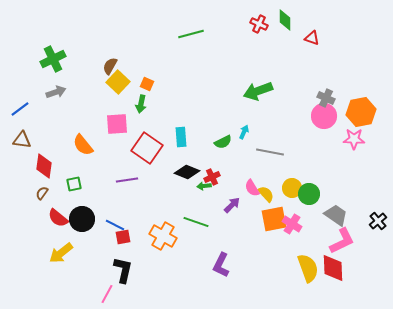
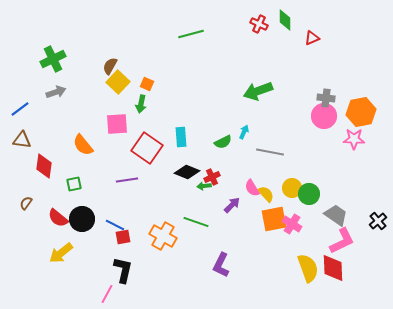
red triangle at (312, 38): rotated 42 degrees counterclockwise
gray cross at (326, 98): rotated 18 degrees counterclockwise
brown semicircle at (42, 193): moved 16 px left, 10 px down
